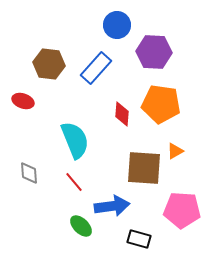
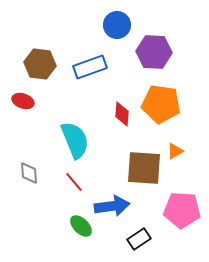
brown hexagon: moved 9 px left
blue rectangle: moved 6 px left, 1 px up; rotated 28 degrees clockwise
black rectangle: rotated 50 degrees counterclockwise
